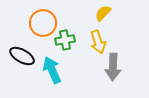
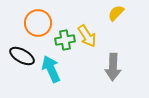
yellow semicircle: moved 13 px right
orange circle: moved 5 px left
yellow arrow: moved 11 px left, 6 px up; rotated 15 degrees counterclockwise
cyan arrow: moved 1 px left, 1 px up
